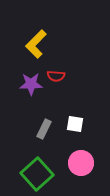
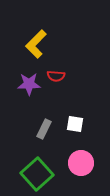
purple star: moved 2 px left
